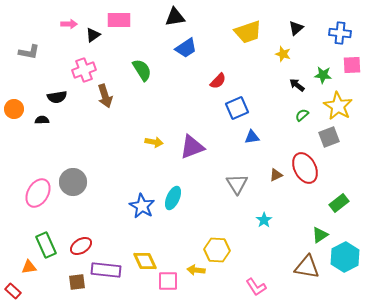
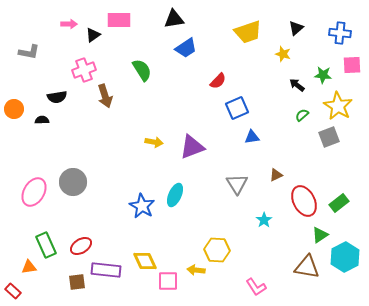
black triangle at (175, 17): moved 1 px left, 2 px down
red ellipse at (305, 168): moved 1 px left, 33 px down
pink ellipse at (38, 193): moved 4 px left, 1 px up
cyan ellipse at (173, 198): moved 2 px right, 3 px up
